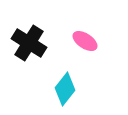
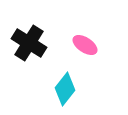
pink ellipse: moved 4 px down
